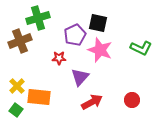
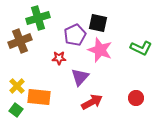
red circle: moved 4 px right, 2 px up
